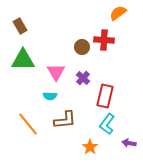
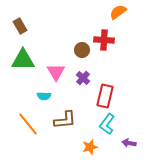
orange semicircle: moved 1 px up
brown circle: moved 3 px down
cyan semicircle: moved 6 px left
orange star: rotated 21 degrees clockwise
